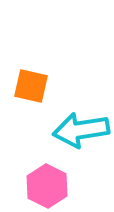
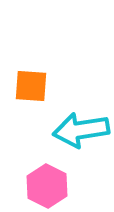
orange square: rotated 9 degrees counterclockwise
